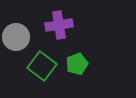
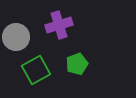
purple cross: rotated 8 degrees counterclockwise
green square: moved 6 px left, 4 px down; rotated 24 degrees clockwise
